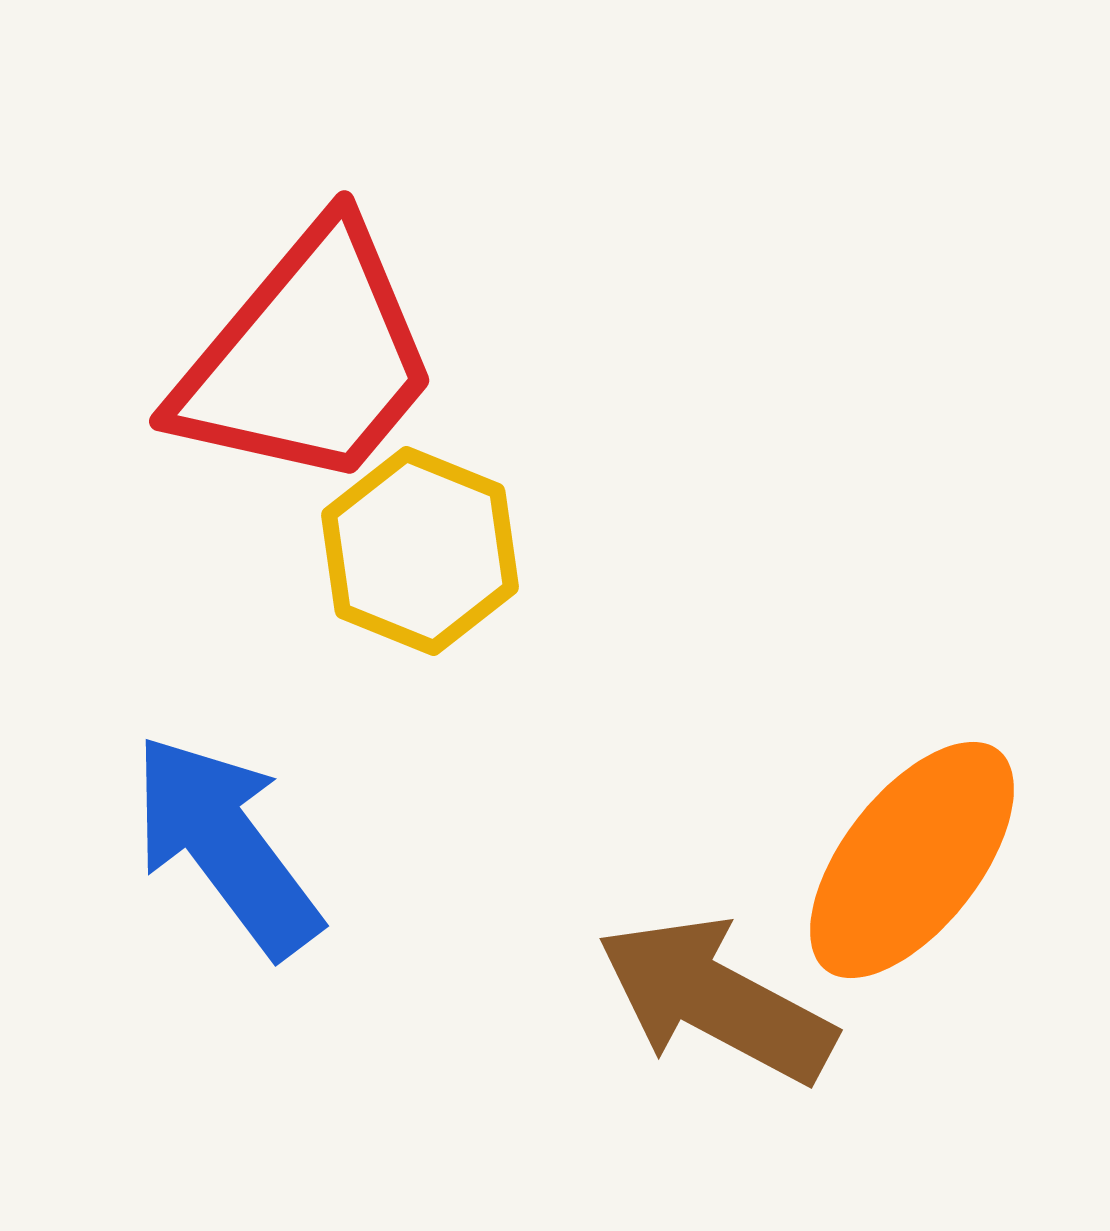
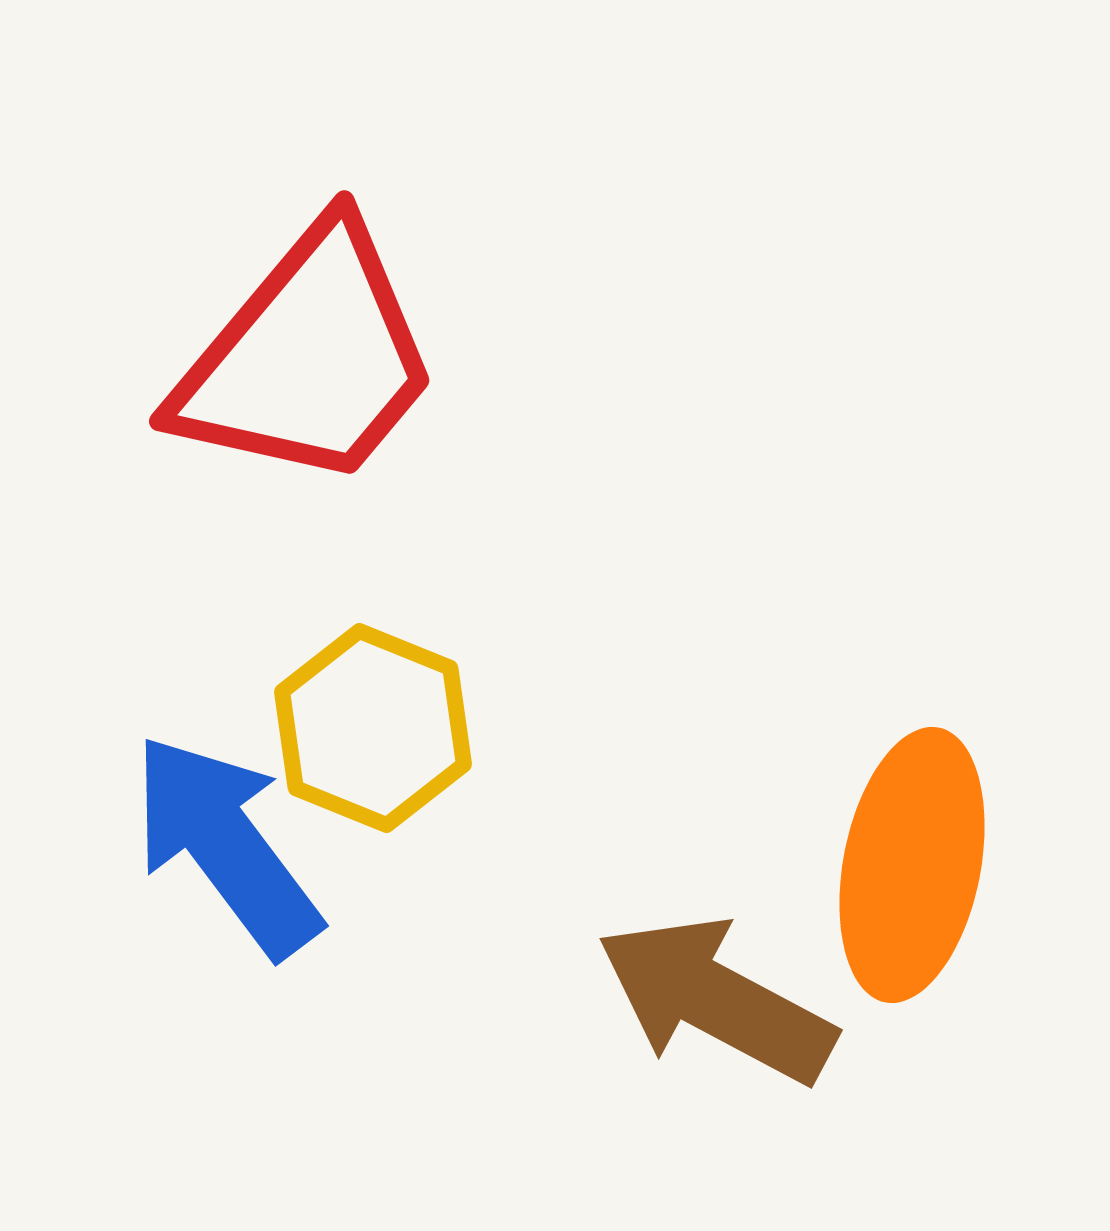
yellow hexagon: moved 47 px left, 177 px down
orange ellipse: moved 5 px down; rotated 27 degrees counterclockwise
